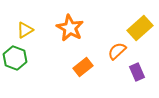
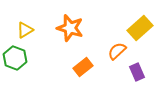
orange star: rotated 12 degrees counterclockwise
